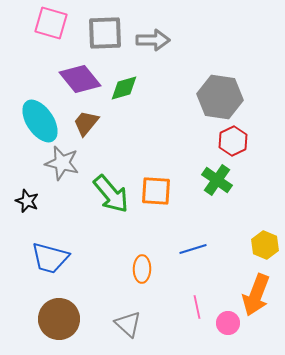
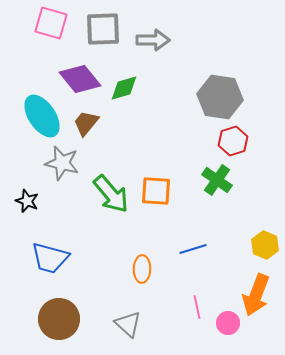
gray square: moved 2 px left, 4 px up
cyan ellipse: moved 2 px right, 5 px up
red hexagon: rotated 8 degrees clockwise
